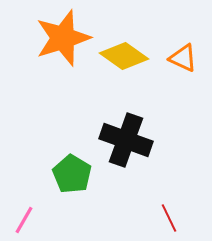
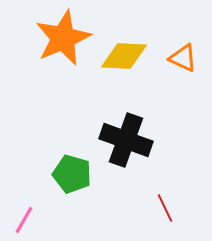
orange star: rotated 6 degrees counterclockwise
yellow diamond: rotated 33 degrees counterclockwise
green pentagon: rotated 15 degrees counterclockwise
red line: moved 4 px left, 10 px up
